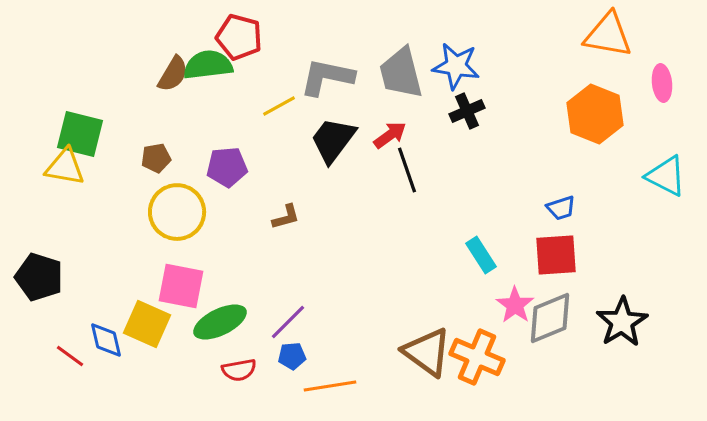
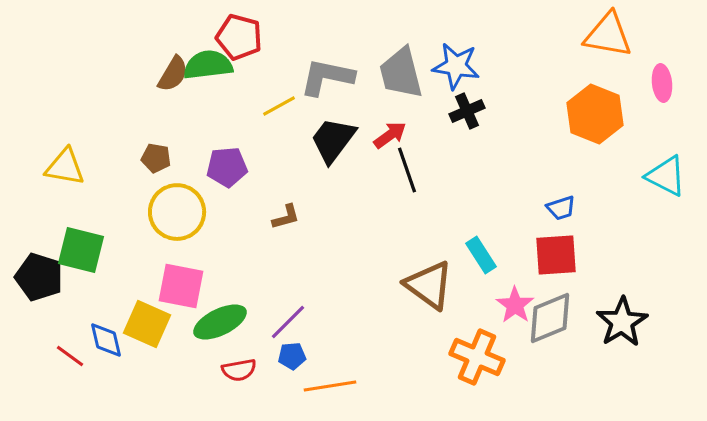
green square: moved 1 px right, 116 px down
brown pentagon: rotated 20 degrees clockwise
brown triangle: moved 2 px right, 67 px up
